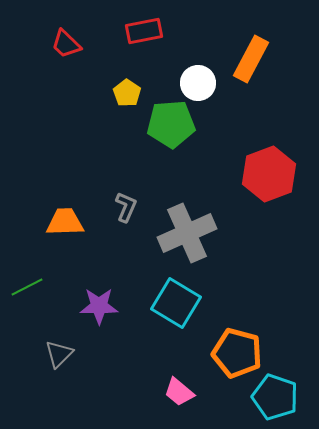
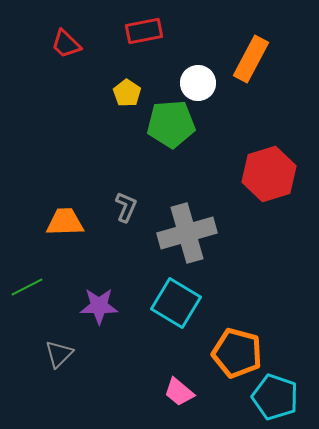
red hexagon: rotated 4 degrees clockwise
gray cross: rotated 8 degrees clockwise
